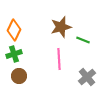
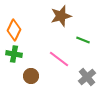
brown star: moved 11 px up
green cross: rotated 28 degrees clockwise
pink line: rotated 50 degrees counterclockwise
brown circle: moved 12 px right
